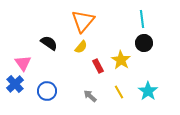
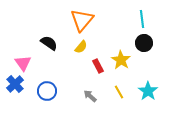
orange triangle: moved 1 px left, 1 px up
